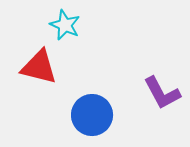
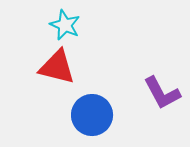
red triangle: moved 18 px right
